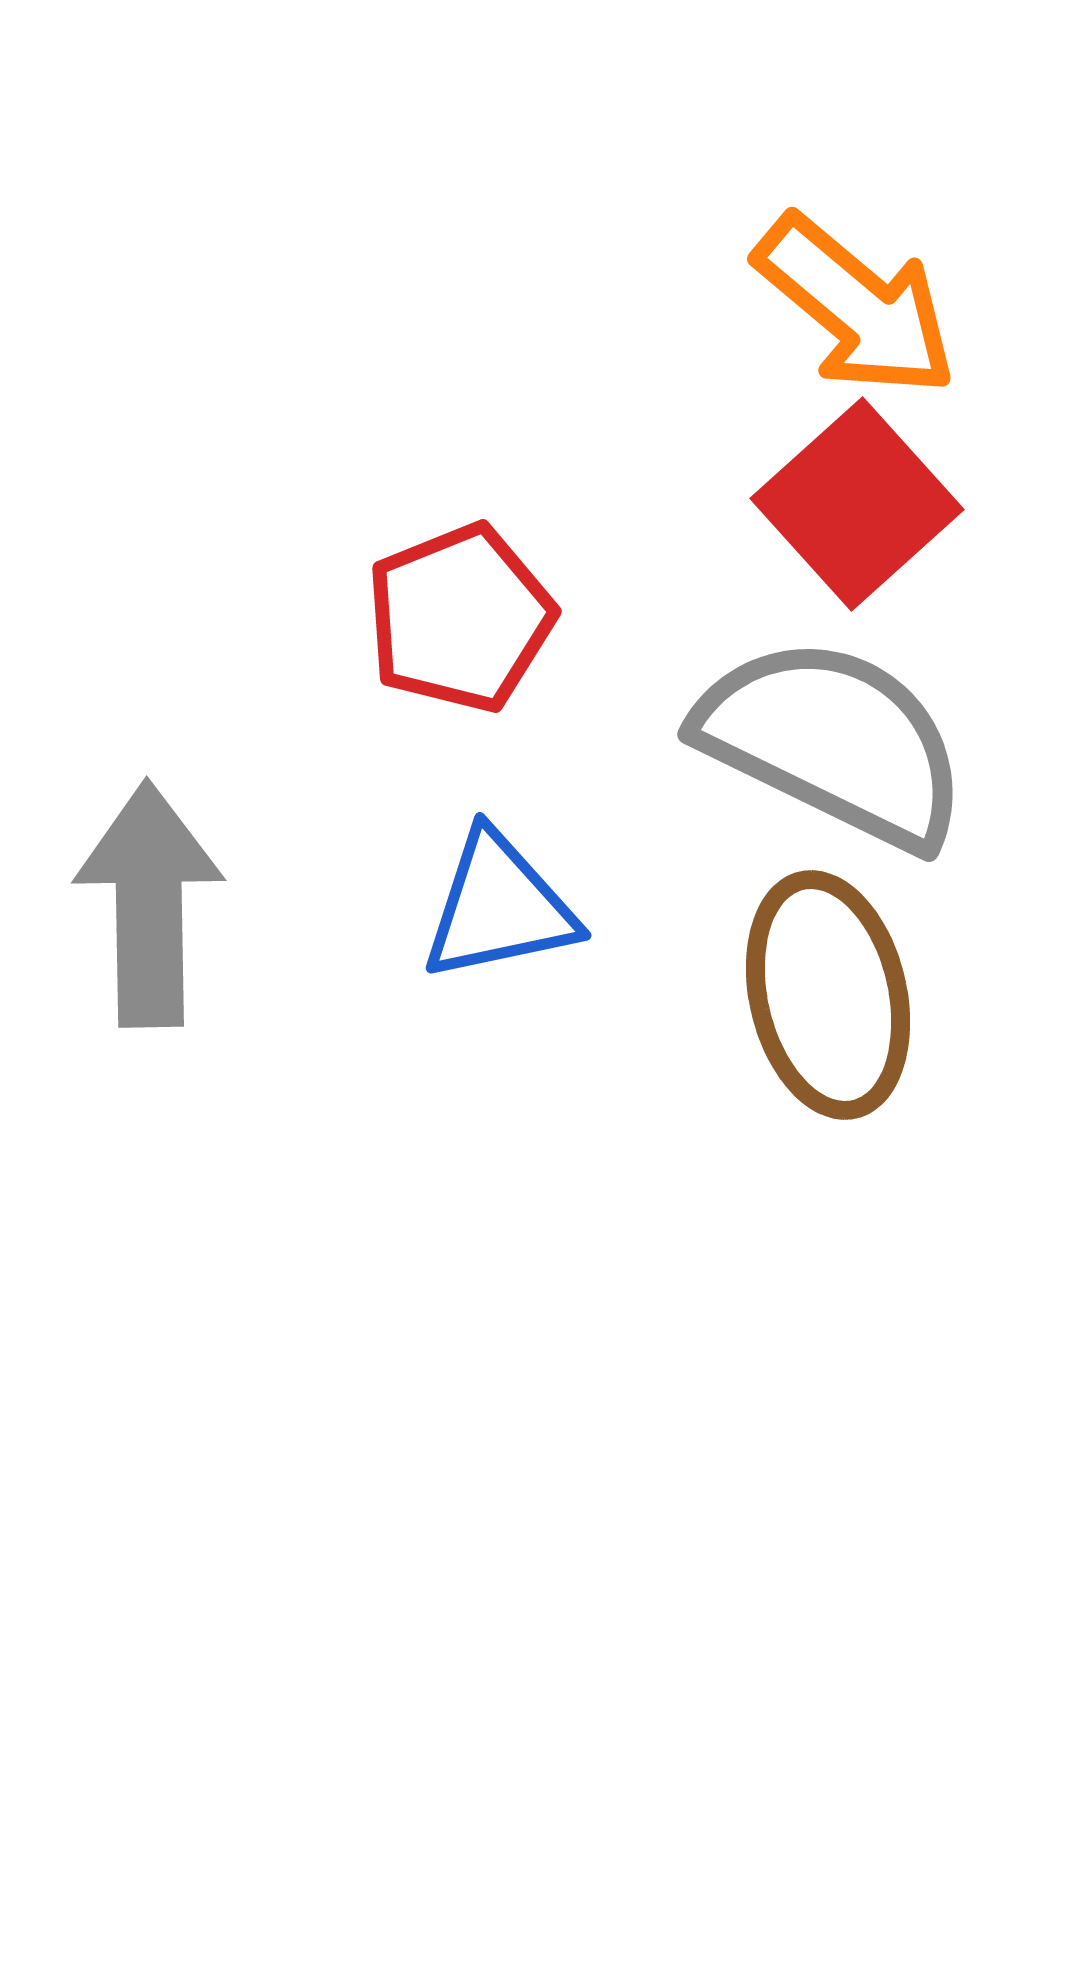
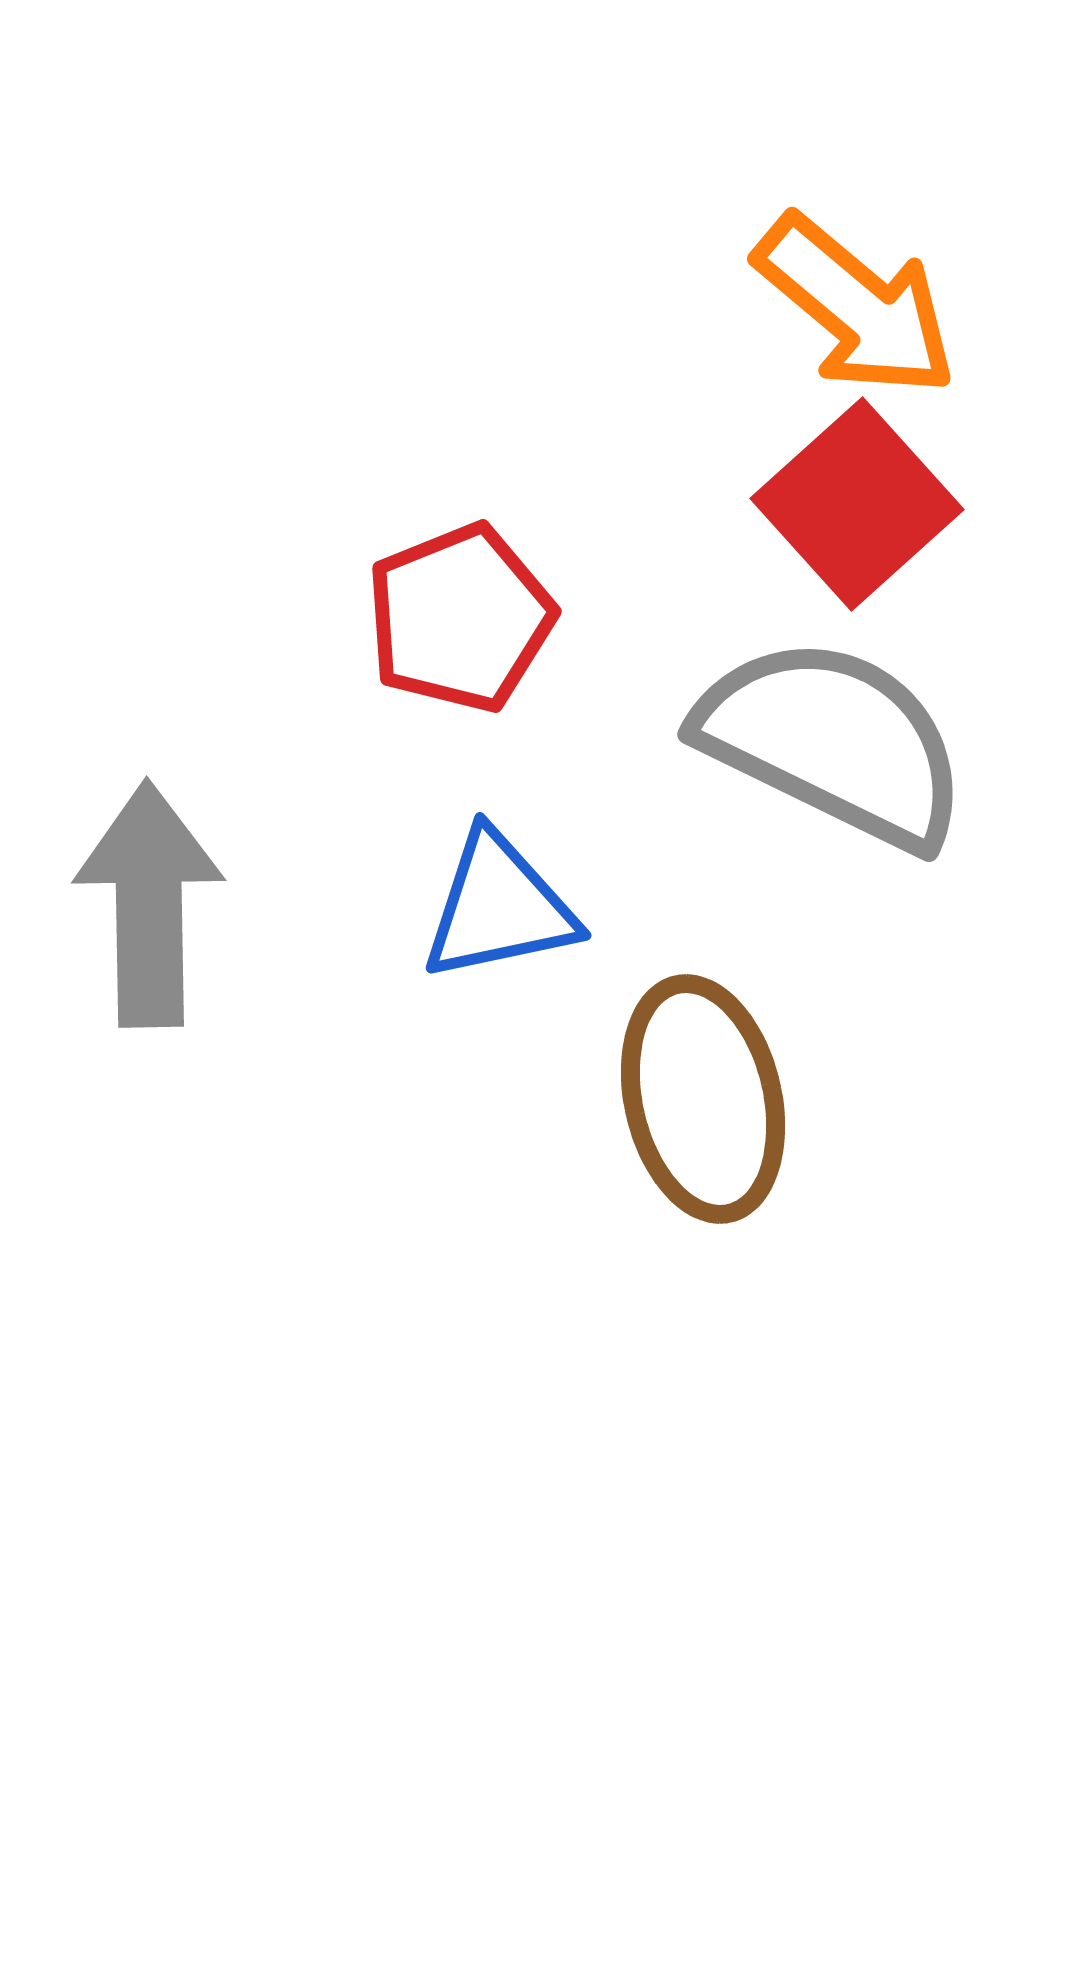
brown ellipse: moved 125 px left, 104 px down
